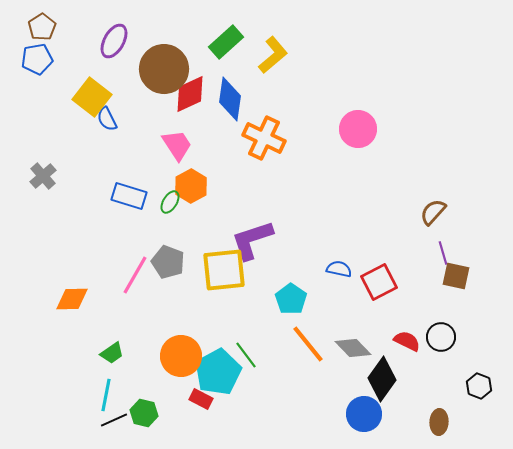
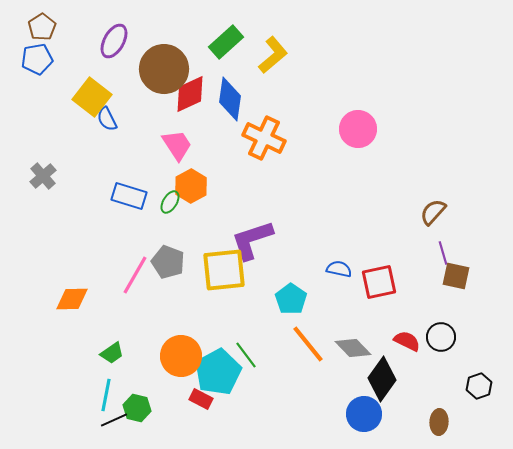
red square at (379, 282): rotated 15 degrees clockwise
black hexagon at (479, 386): rotated 20 degrees clockwise
green hexagon at (144, 413): moved 7 px left, 5 px up
